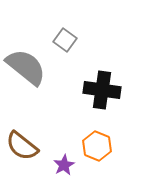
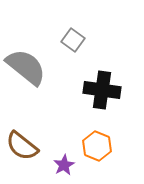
gray square: moved 8 px right
